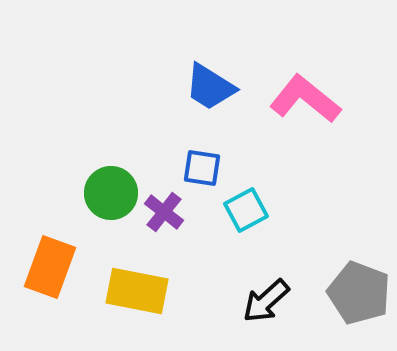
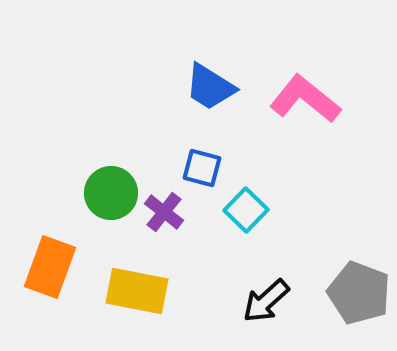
blue square: rotated 6 degrees clockwise
cyan square: rotated 18 degrees counterclockwise
